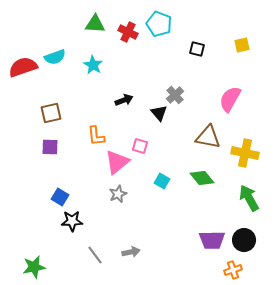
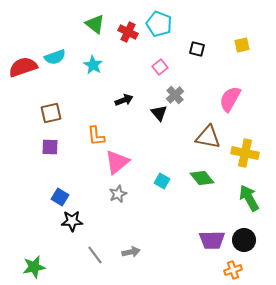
green triangle: rotated 35 degrees clockwise
pink square: moved 20 px right, 79 px up; rotated 35 degrees clockwise
